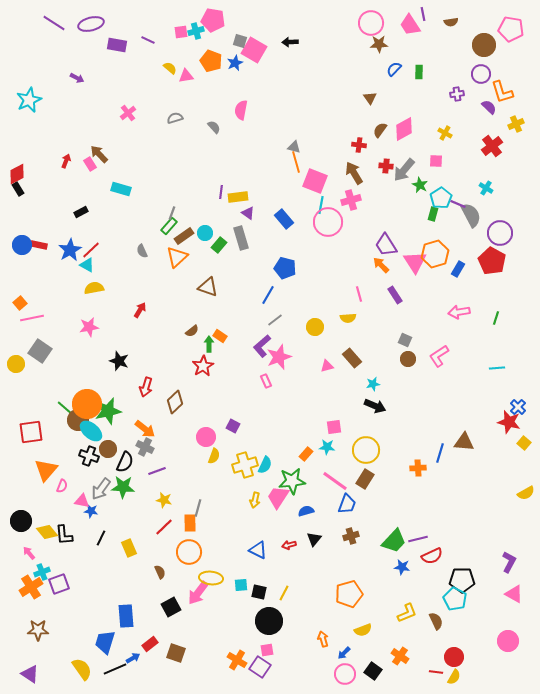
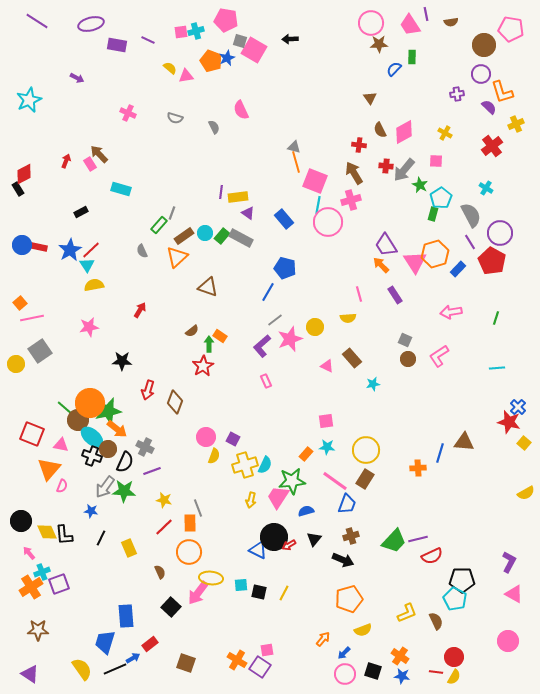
purple line at (423, 14): moved 3 px right
pink pentagon at (213, 20): moved 13 px right
purple line at (54, 23): moved 17 px left, 2 px up
black arrow at (290, 42): moved 3 px up
blue star at (235, 63): moved 8 px left, 5 px up
green rectangle at (419, 72): moved 7 px left, 15 px up
pink semicircle at (241, 110): rotated 36 degrees counterclockwise
pink cross at (128, 113): rotated 28 degrees counterclockwise
gray semicircle at (175, 118): rotated 147 degrees counterclockwise
gray semicircle at (214, 127): rotated 16 degrees clockwise
pink diamond at (404, 129): moved 3 px down
brown semicircle at (380, 130): rotated 63 degrees counterclockwise
red diamond at (17, 174): moved 7 px right
purple line at (458, 204): moved 12 px right, 38 px down; rotated 35 degrees clockwise
cyan line at (321, 205): moved 3 px left
green rectangle at (169, 226): moved 10 px left, 1 px up
gray rectangle at (241, 238): rotated 45 degrees counterclockwise
red rectangle at (39, 245): moved 2 px down
green rectangle at (219, 245): moved 3 px right, 9 px up
cyan triangle at (87, 265): rotated 28 degrees clockwise
blue rectangle at (458, 269): rotated 14 degrees clockwise
yellow semicircle at (94, 288): moved 3 px up
blue line at (268, 295): moved 3 px up
pink arrow at (459, 312): moved 8 px left
gray square at (40, 351): rotated 20 degrees clockwise
pink star at (279, 357): moved 11 px right, 18 px up
black star at (119, 361): moved 3 px right; rotated 18 degrees counterclockwise
pink triangle at (327, 366): rotated 40 degrees clockwise
red arrow at (146, 387): moved 2 px right, 3 px down
brown diamond at (175, 402): rotated 25 degrees counterclockwise
orange circle at (87, 404): moved 3 px right, 1 px up
black arrow at (375, 406): moved 32 px left, 154 px down
purple square at (233, 426): moved 13 px down
pink square at (334, 427): moved 8 px left, 6 px up
orange arrow at (145, 429): moved 28 px left
cyan ellipse at (91, 431): moved 1 px right, 6 px down
red square at (31, 432): moved 1 px right, 2 px down; rotated 30 degrees clockwise
black cross at (89, 456): moved 3 px right
orange triangle at (46, 470): moved 3 px right, 1 px up
purple line at (157, 471): moved 5 px left
green star at (123, 487): moved 1 px right, 4 px down
gray arrow at (101, 489): moved 4 px right, 2 px up
yellow arrow at (255, 500): moved 4 px left
pink triangle at (82, 501): moved 21 px left, 56 px up
gray line at (198, 508): rotated 36 degrees counterclockwise
yellow diamond at (47, 532): rotated 15 degrees clockwise
red arrow at (289, 545): rotated 16 degrees counterclockwise
blue star at (402, 567): moved 109 px down
orange pentagon at (349, 594): moved 5 px down
black square at (171, 607): rotated 18 degrees counterclockwise
black circle at (269, 621): moved 5 px right, 84 px up
orange arrow at (323, 639): rotated 56 degrees clockwise
brown square at (176, 653): moved 10 px right, 10 px down
black square at (373, 671): rotated 18 degrees counterclockwise
